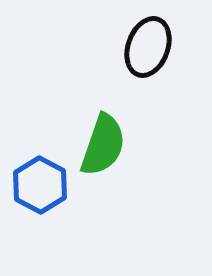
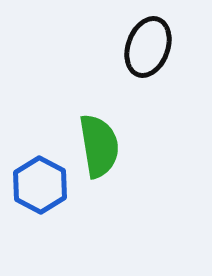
green semicircle: moved 4 px left, 1 px down; rotated 28 degrees counterclockwise
